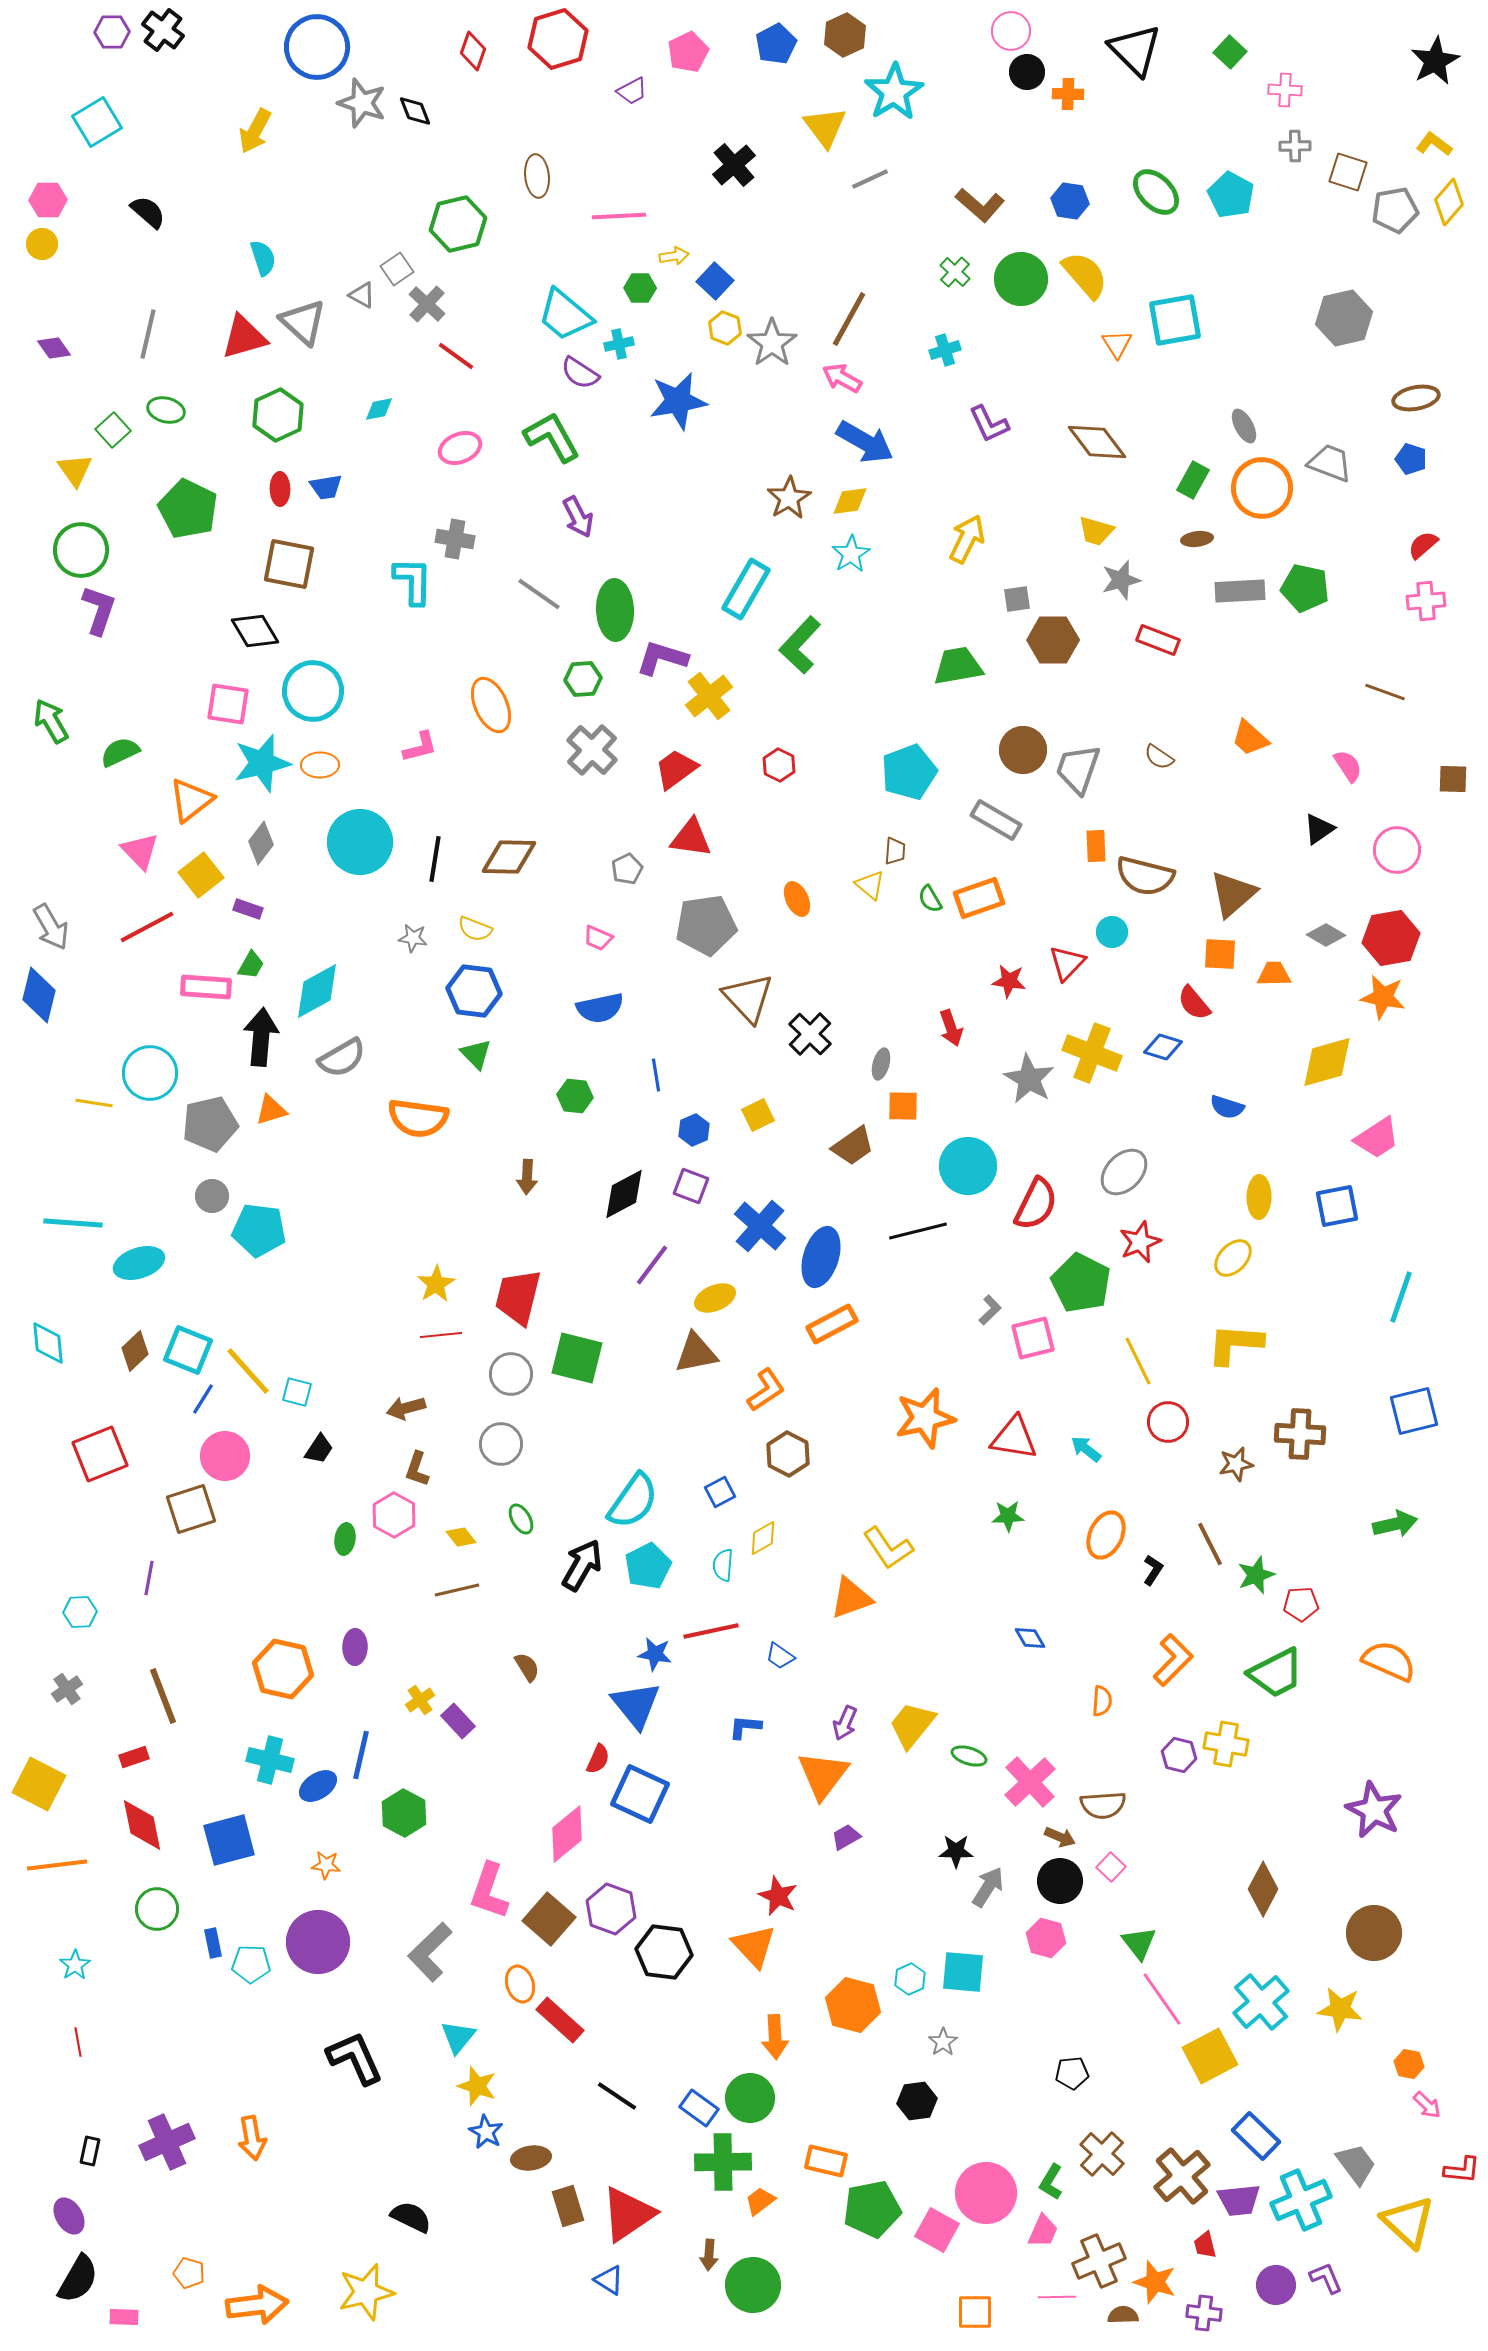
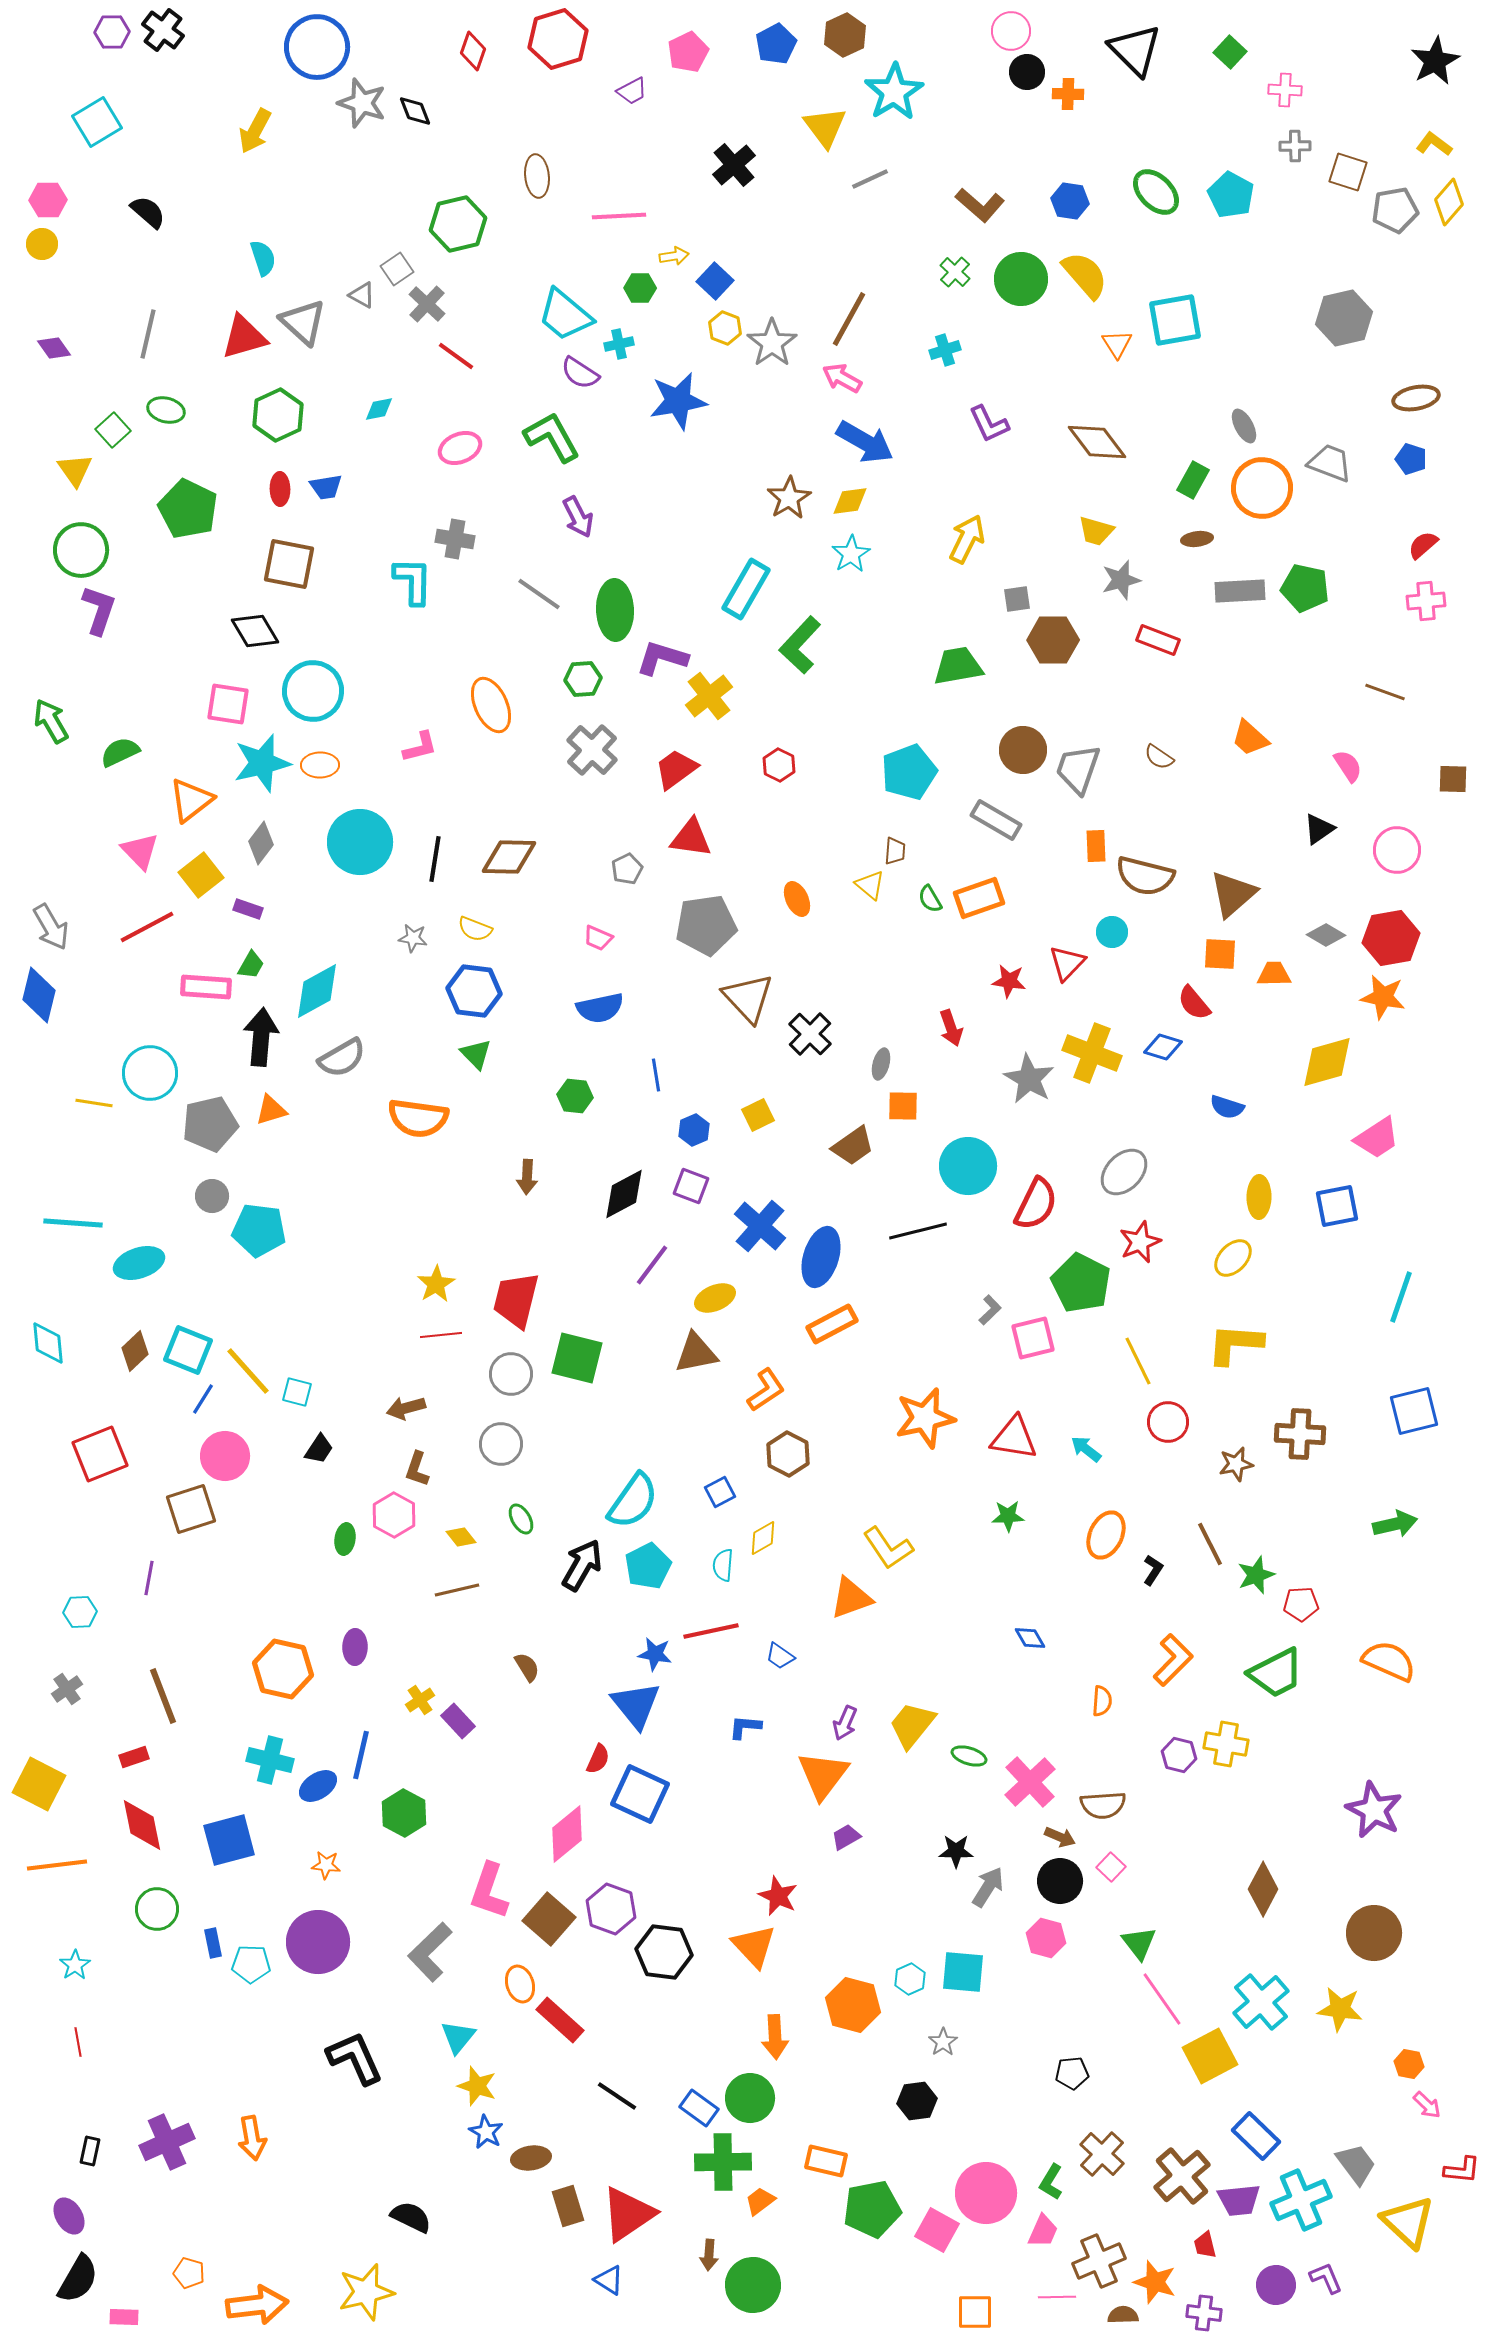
red trapezoid at (518, 1297): moved 2 px left, 3 px down
